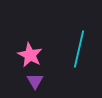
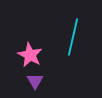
cyan line: moved 6 px left, 12 px up
